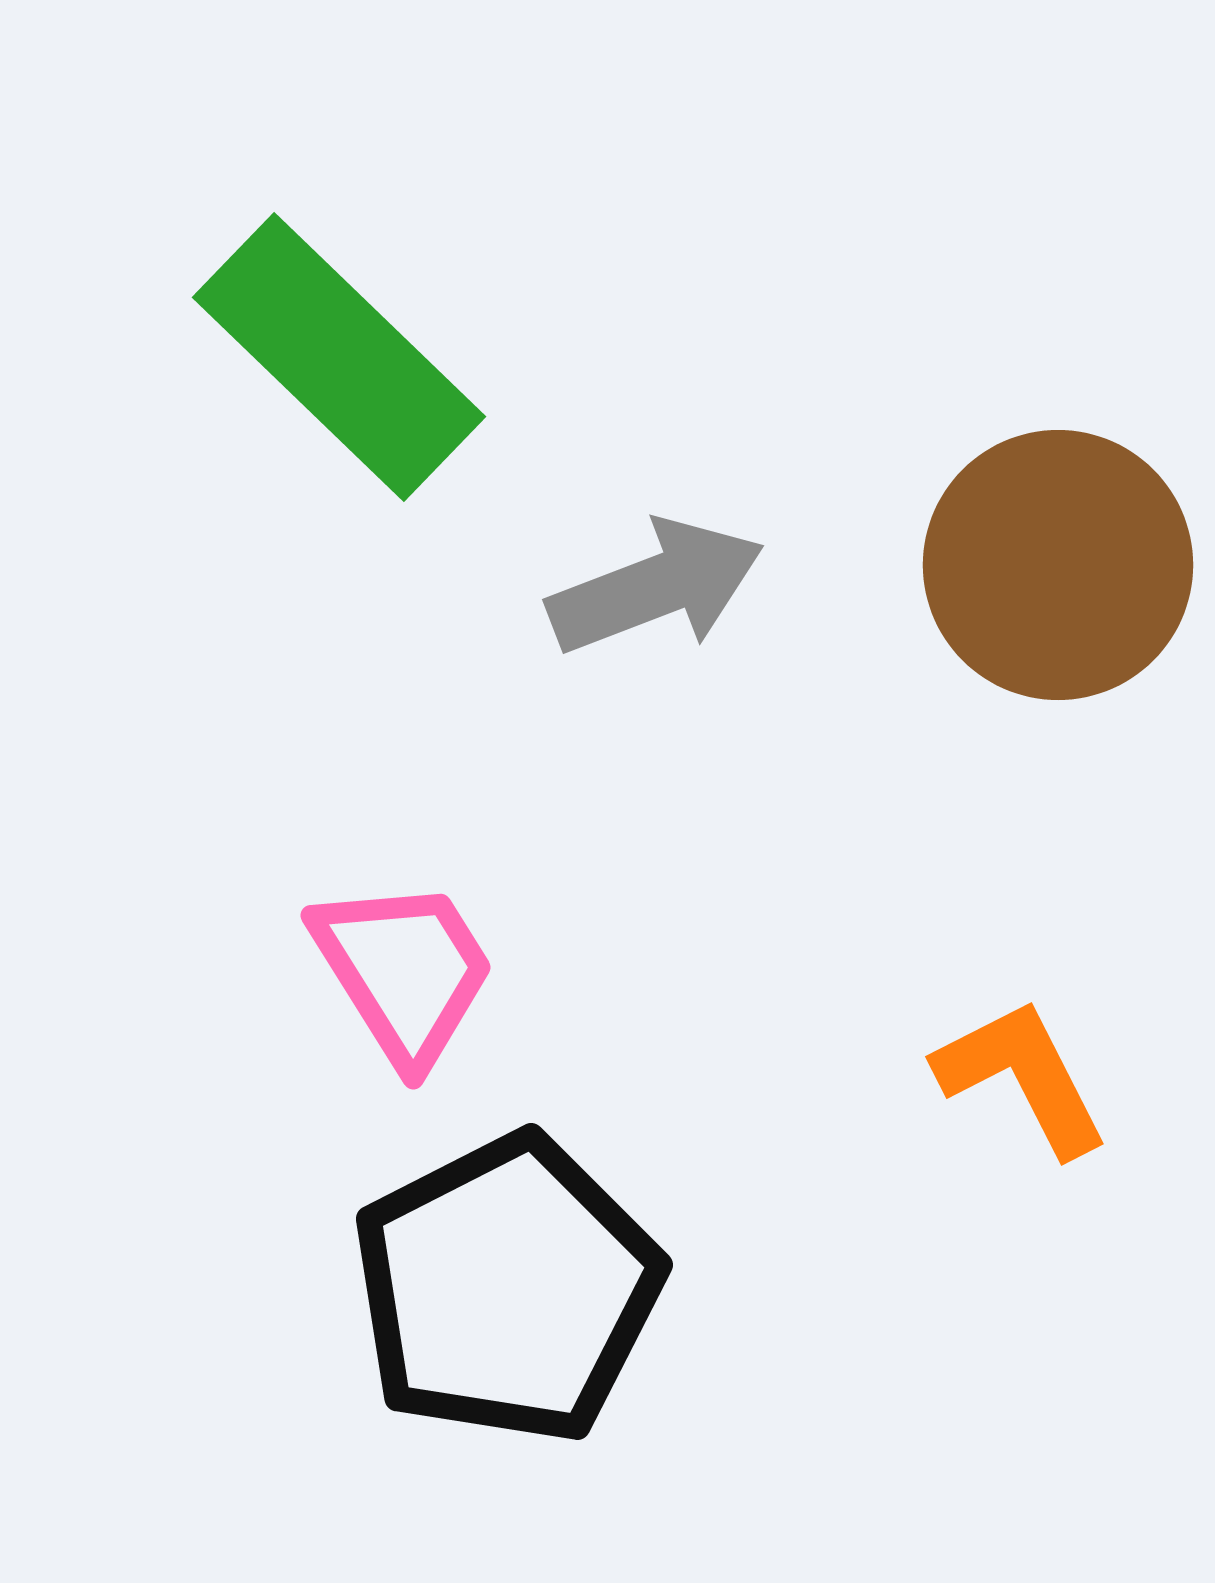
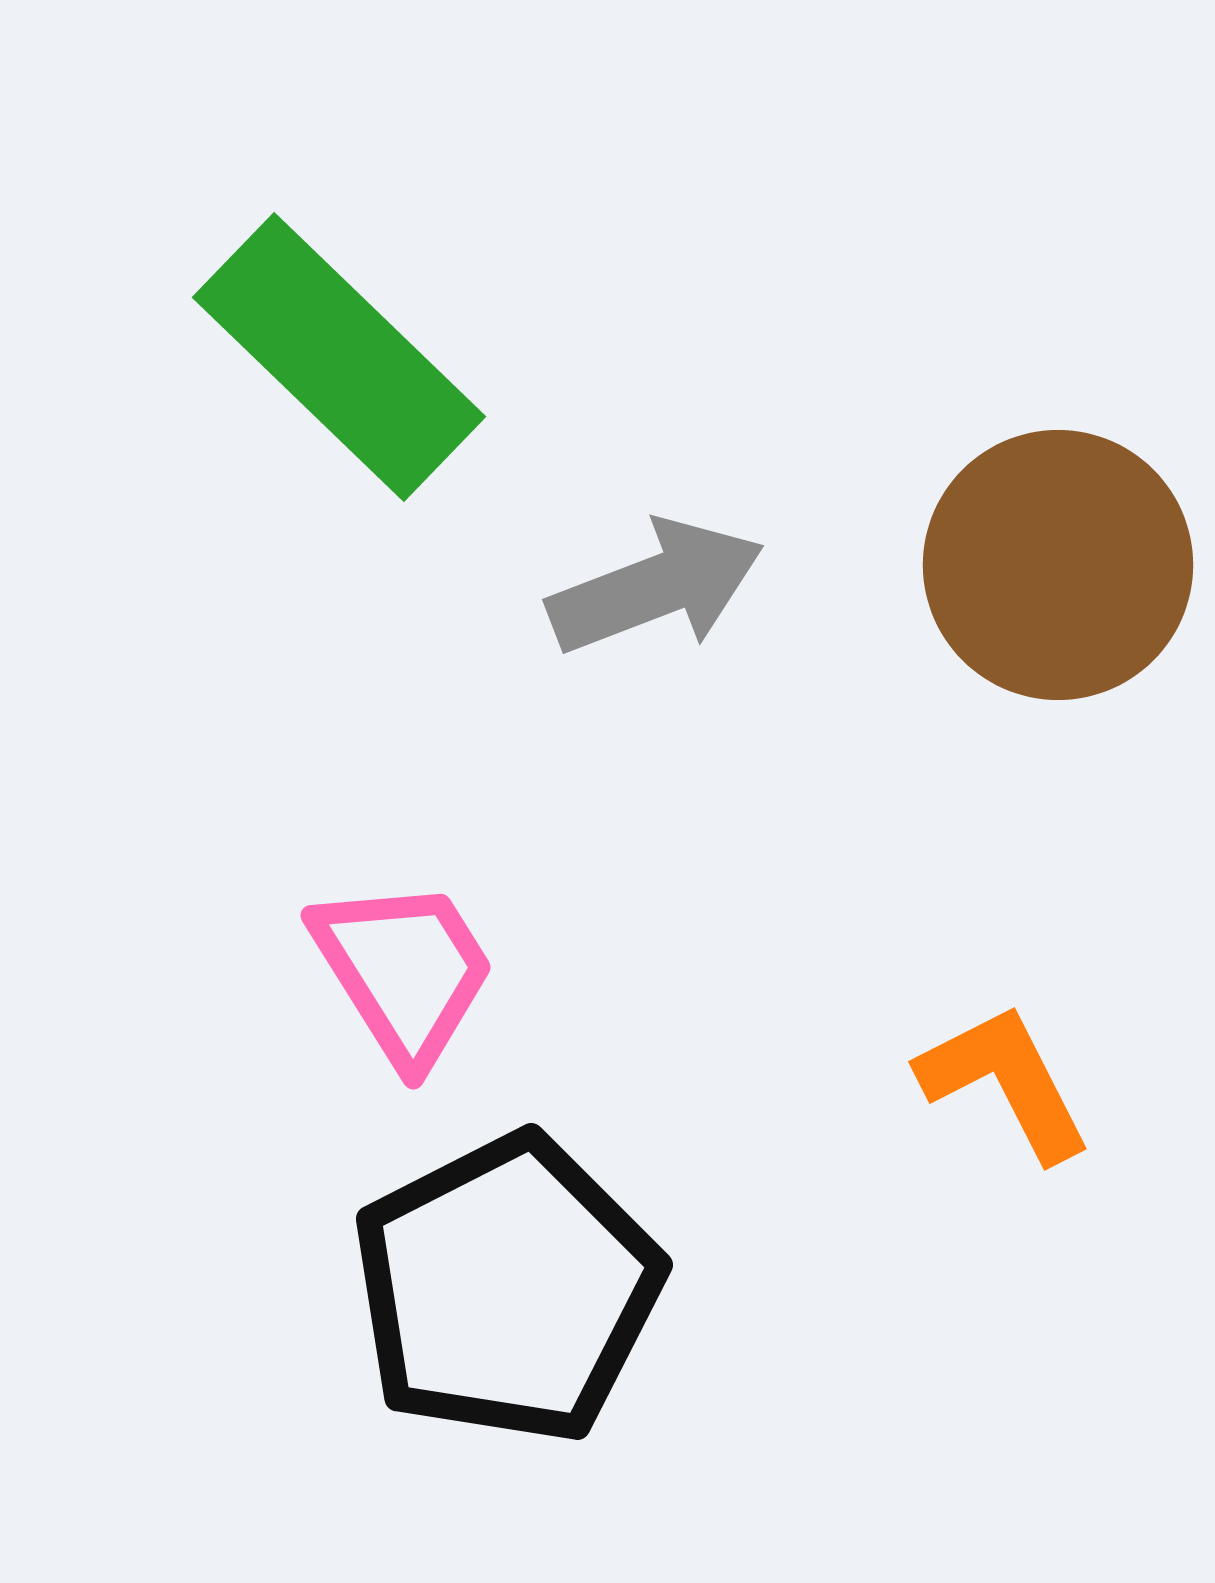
orange L-shape: moved 17 px left, 5 px down
